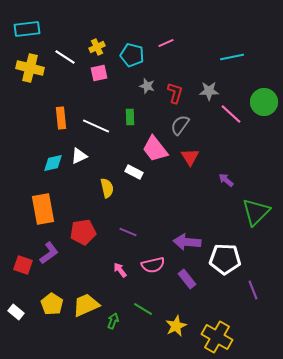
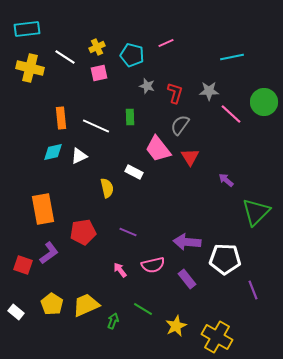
pink trapezoid at (155, 149): moved 3 px right
cyan diamond at (53, 163): moved 11 px up
